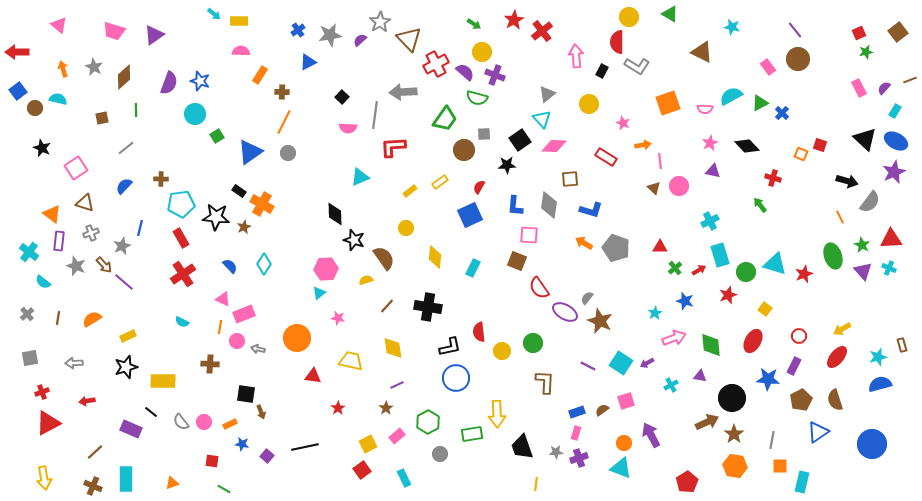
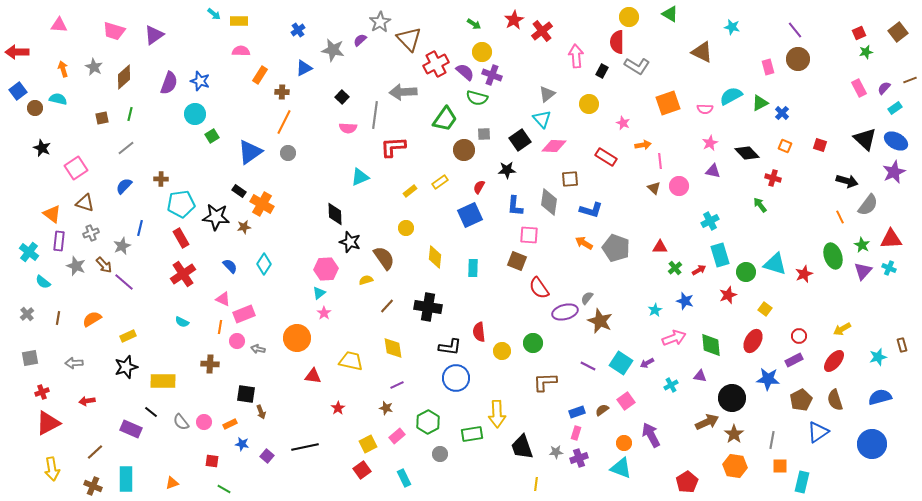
pink triangle at (59, 25): rotated 36 degrees counterclockwise
gray star at (330, 35): moved 3 px right, 15 px down; rotated 20 degrees clockwise
blue triangle at (308, 62): moved 4 px left, 6 px down
pink rectangle at (768, 67): rotated 21 degrees clockwise
purple cross at (495, 75): moved 3 px left
green line at (136, 110): moved 6 px left, 4 px down; rotated 16 degrees clockwise
cyan rectangle at (895, 111): moved 3 px up; rotated 24 degrees clockwise
green square at (217, 136): moved 5 px left
black diamond at (747, 146): moved 7 px down
orange square at (801, 154): moved 16 px left, 8 px up
black star at (507, 165): moved 5 px down
gray semicircle at (870, 202): moved 2 px left, 3 px down
gray diamond at (549, 205): moved 3 px up
brown star at (244, 227): rotated 16 degrees clockwise
black star at (354, 240): moved 4 px left, 2 px down
cyan rectangle at (473, 268): rotated 24 degrees counterclockwise
purple triangle at (863, 271): rotated 24 degrees clockwise
purple ellipse at (565, 312): rotated 45 degrees counterclockwise
cyan star at (655, 313): moved 3 px up
pink star at (338, 318): moved 14 px left, 5 px up; rotated 24 degrees clockwise
black L-shape at (450, 347): rotated 20 degrees clockwise
red ellipse at (837, 357): moved 3 px left, 4 px down
purple rectangle at (794, 366): moved 6 px up; rotated 36 degrees clockwise
brown L-shape at (545, 382): rotated 95 degrees counterclockwise
blue semicircle at (880, 384): moved 13 px down
pink square at (626, 401): rotated 18 degrees counterclockwise
brown star at (386, 408): rotated 24 degrees counterclockwise
yellow arrow at (44, 478): moved 8 px right, 9 px up
